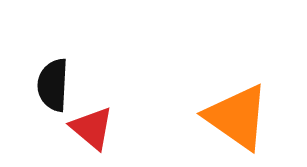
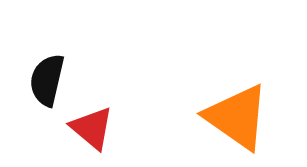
black semicircle: moved 6 px left, 5 px up; rotated 10 degrees clockwise
